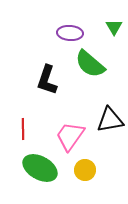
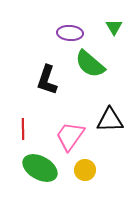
black triangle: rotated 8 degrees clockwise
